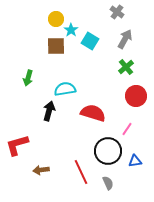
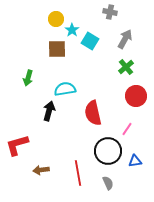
gray cross: moved 7 px left; rotated 24 degrees counterclockwise
cyan star: moved 1 px right
brown square: moved 1 px right, 3 px down
red semicircle: rotated 120 degrees counterclockwise
red line: moved 3 px left, 1 px down; rotated 15 degrees clockwise
